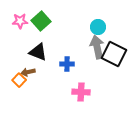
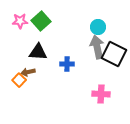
black triangle: rotated 18 degrees counterclockwise
pink cross: moved 20 px right, 2 px down
